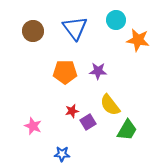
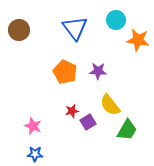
brown circle: moved 14 px left, 1 px up
orange pentagon: rotated 25 degrees clockwise
blue star: moved 27 px left
